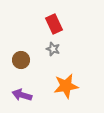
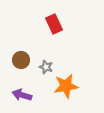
gray star: moved 7 px left, 18 px down
